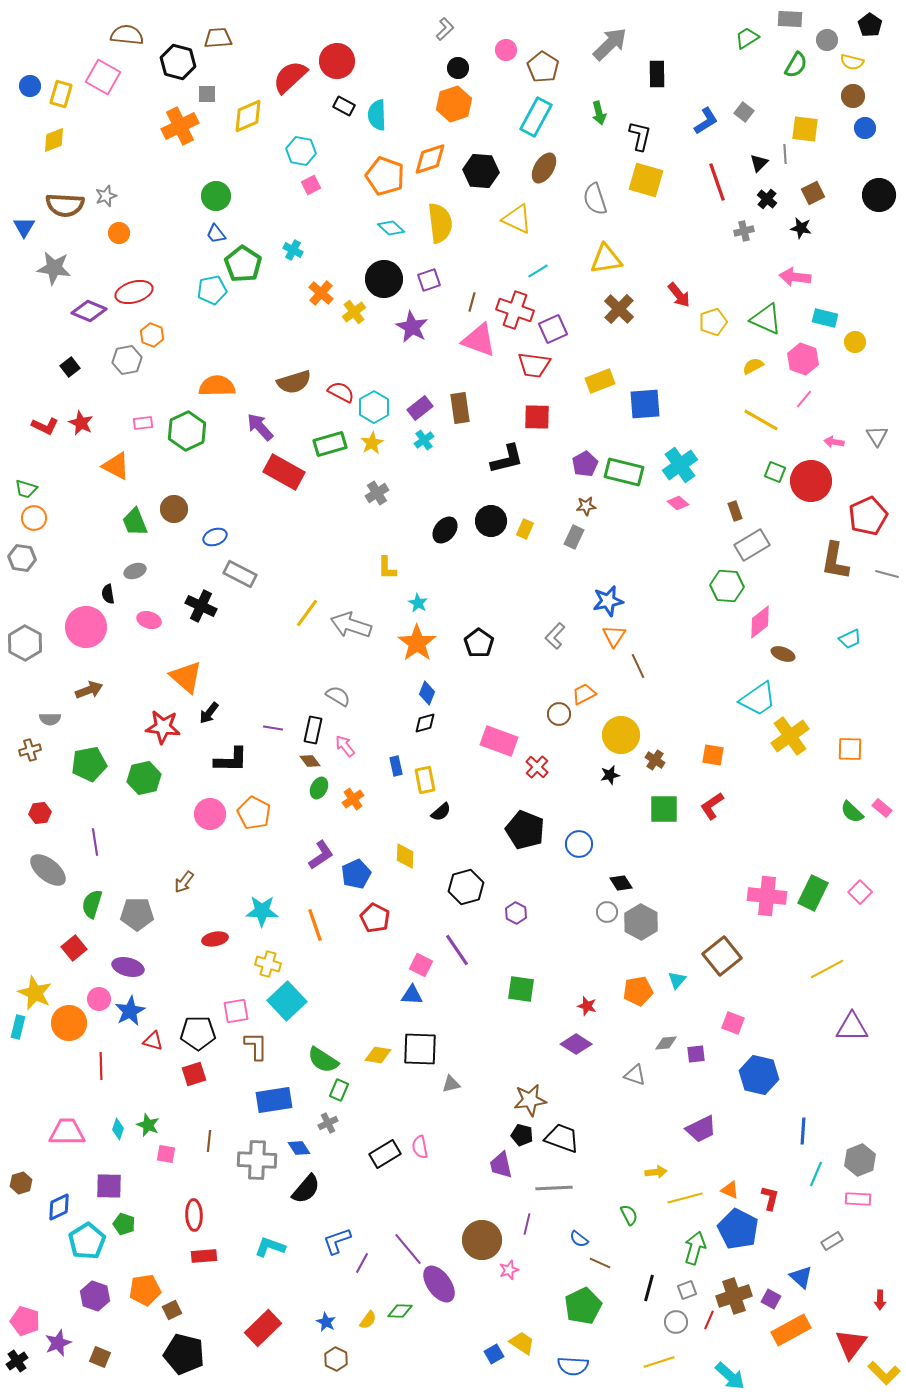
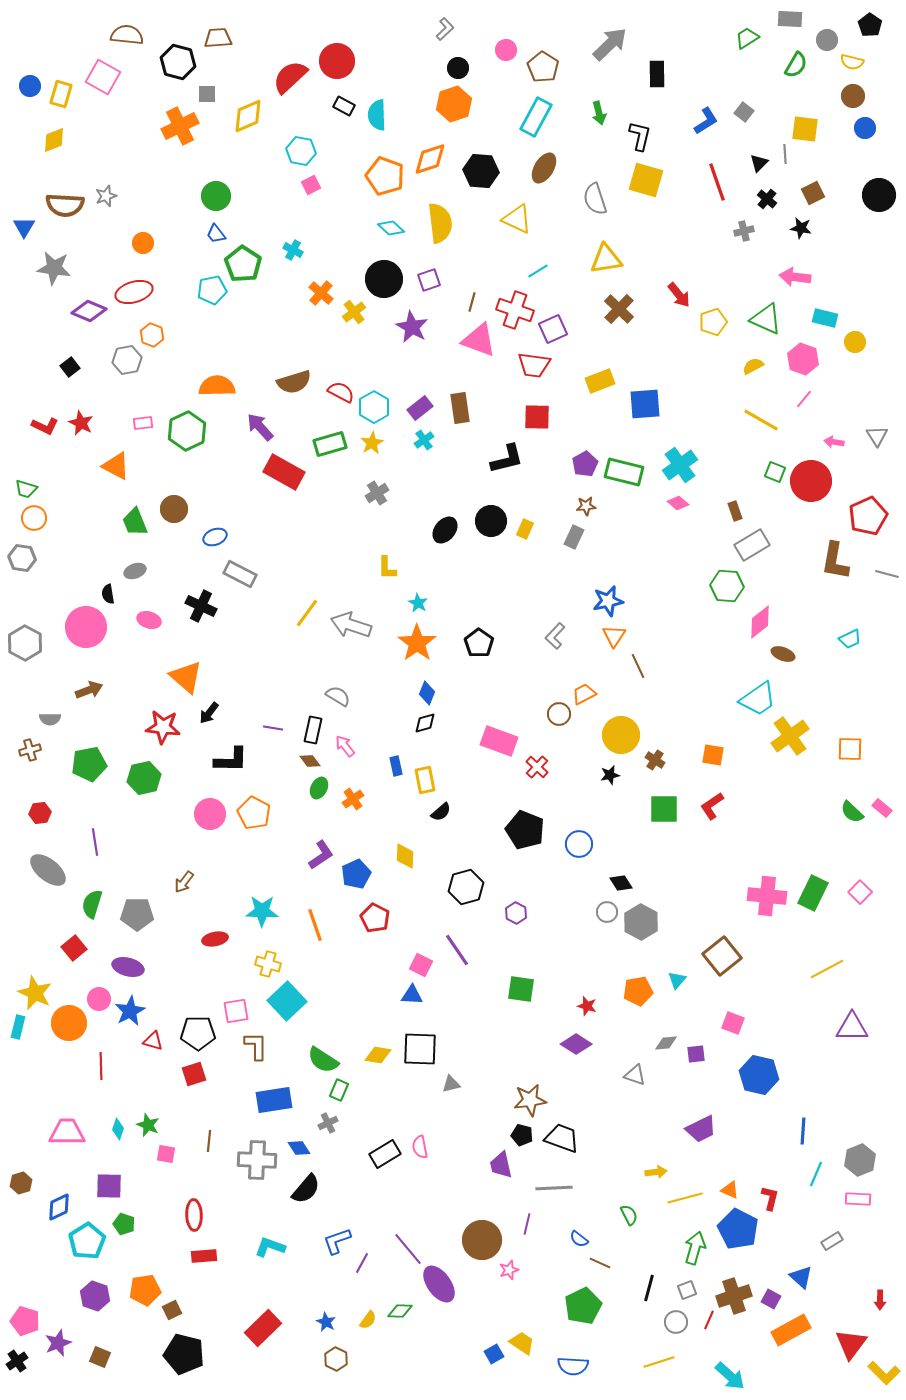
orange circle at (119, 233): moved 24 px right, 10 px down
